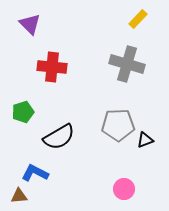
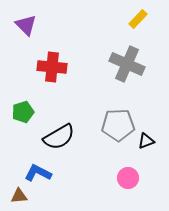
purple triangle: moved 4 px left, 1 px down
gray cross: rotated 8 degrees clockwise
black triangle: moved 1 px right, 1 px down
blue L-shape: moved 3 px right
pink circle: moved 4 px right, 11 px up
